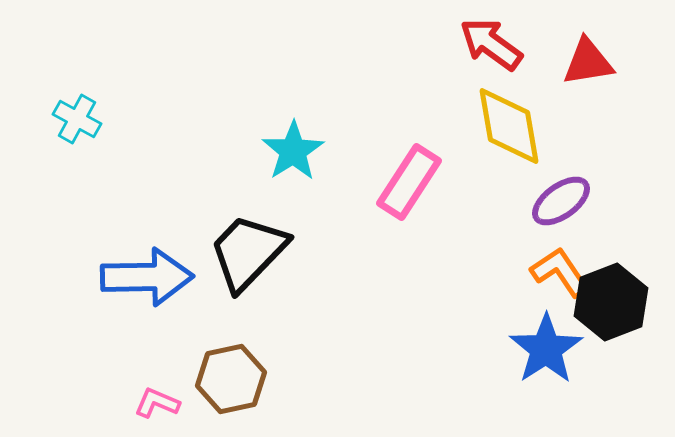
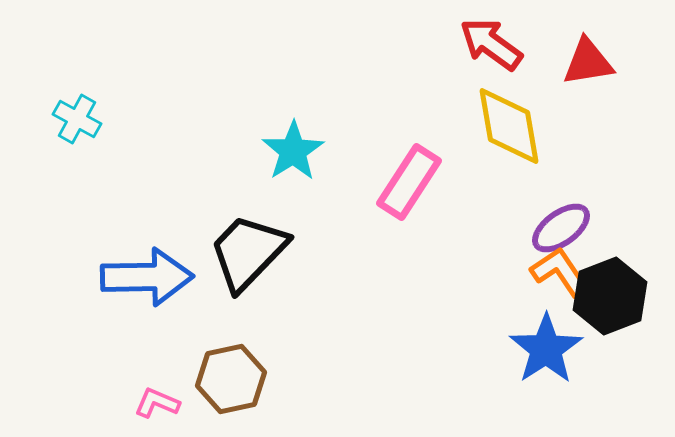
purple ellipse: moved 27 px down
black hexagon: moved 1 px left, 6 px up
